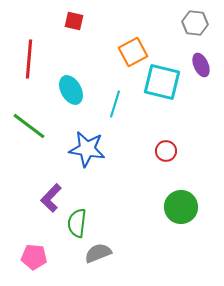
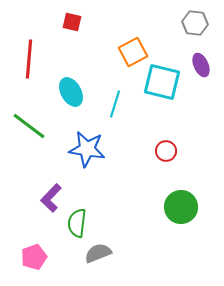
red square: moved 2 px left, 1 px down
cyan ellipse: moved 2 px down
pink pentagon: rotated 25 degrees counterclockwise
